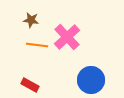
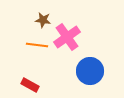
brown star: moved 12 px right
pink cross: rotated 8 degrees clockwise
blue circle: moved 1 px left, 9 px up
